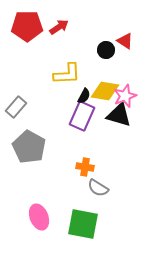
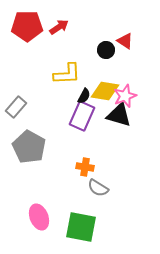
green square: moved 2 px left, 3 px down
